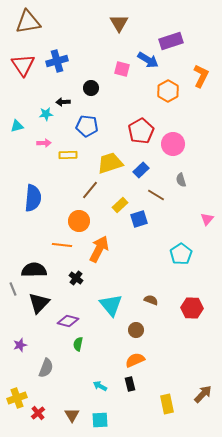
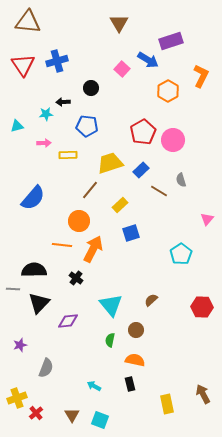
brown triangle at (28, 22): rotated 16 degrees clockwise
pink square at (122, 69): rotated 28 degrees clockwise
red pentagon at (141, 131): moved 2 px right, 1 px down
pink circle at (173, 144): moved 4 px up
brown line at (156, 195): moved 3 px right, 4 px up
blue semicircle at (33, 198): rotated 36 degrees clockwise
blue square at (139, 219): moved 8 px left, 14 px down
orange arrow at (99, 249): moved 6 px left
gray line at (13, 289): rotated 64 degrees counterclockwise
brown semicircle at (151, 300): rotated 64 degrees counterclockwise
red hexagon at (192, 308): moved 10 px right, 1 px up
purple diamond at (68, 321): rotated 20 degrees counterclockwise
green semicircle at (78, 344): moved 32 px right, 4 px up
orange semicircle at (135, 360): rotated 36 degrees clockwise
cyan arrow at (100, 386): moved 6 px left
brown arrow at (203, 394): rotated 72 degrees counterclockwise
red cross at (38, 413): moved 2 px left
cyan square at (100, 420): rotated 24 degrees clockwise
